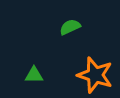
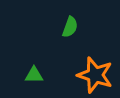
green semicircle: rotated 135 degrees clockwise
